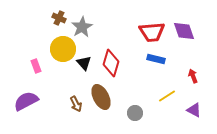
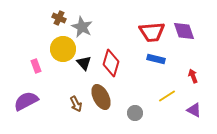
gray star: rotated 15 degrees counterclockwise
